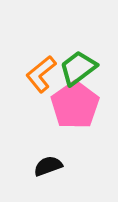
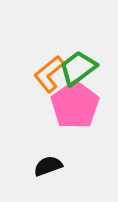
orange L-shape: moved 8 px right
